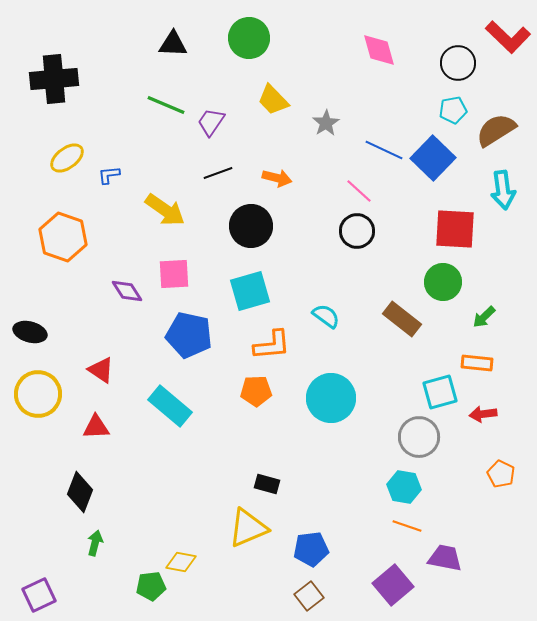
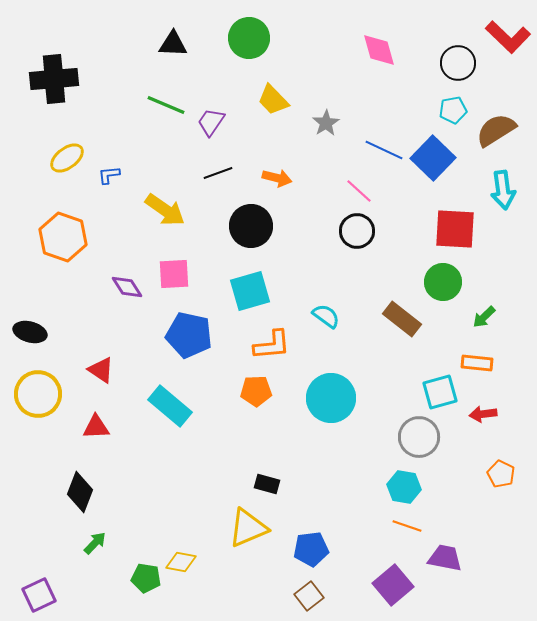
purple diamond at (127, 291): moved 4 px up
green arrow at (95, 543): rotated 30 degrees clockwise
green pentagon at (151, 586): moved 5 px left, 8 px up; rotated 16 degrees clockwise
